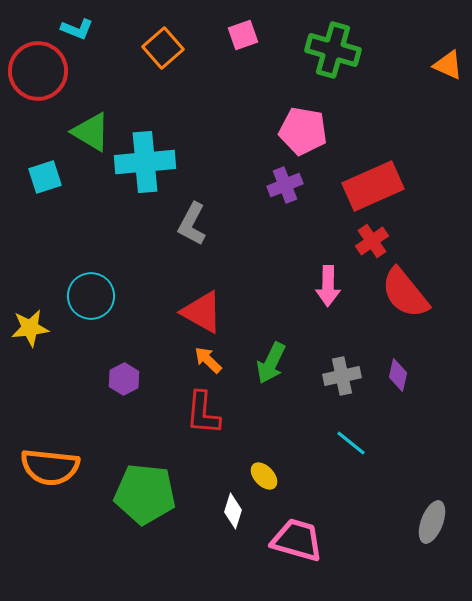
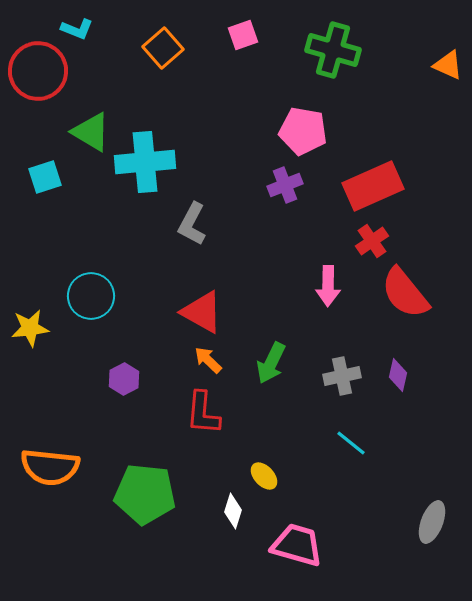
pink trapezoid: moved 5 px down
